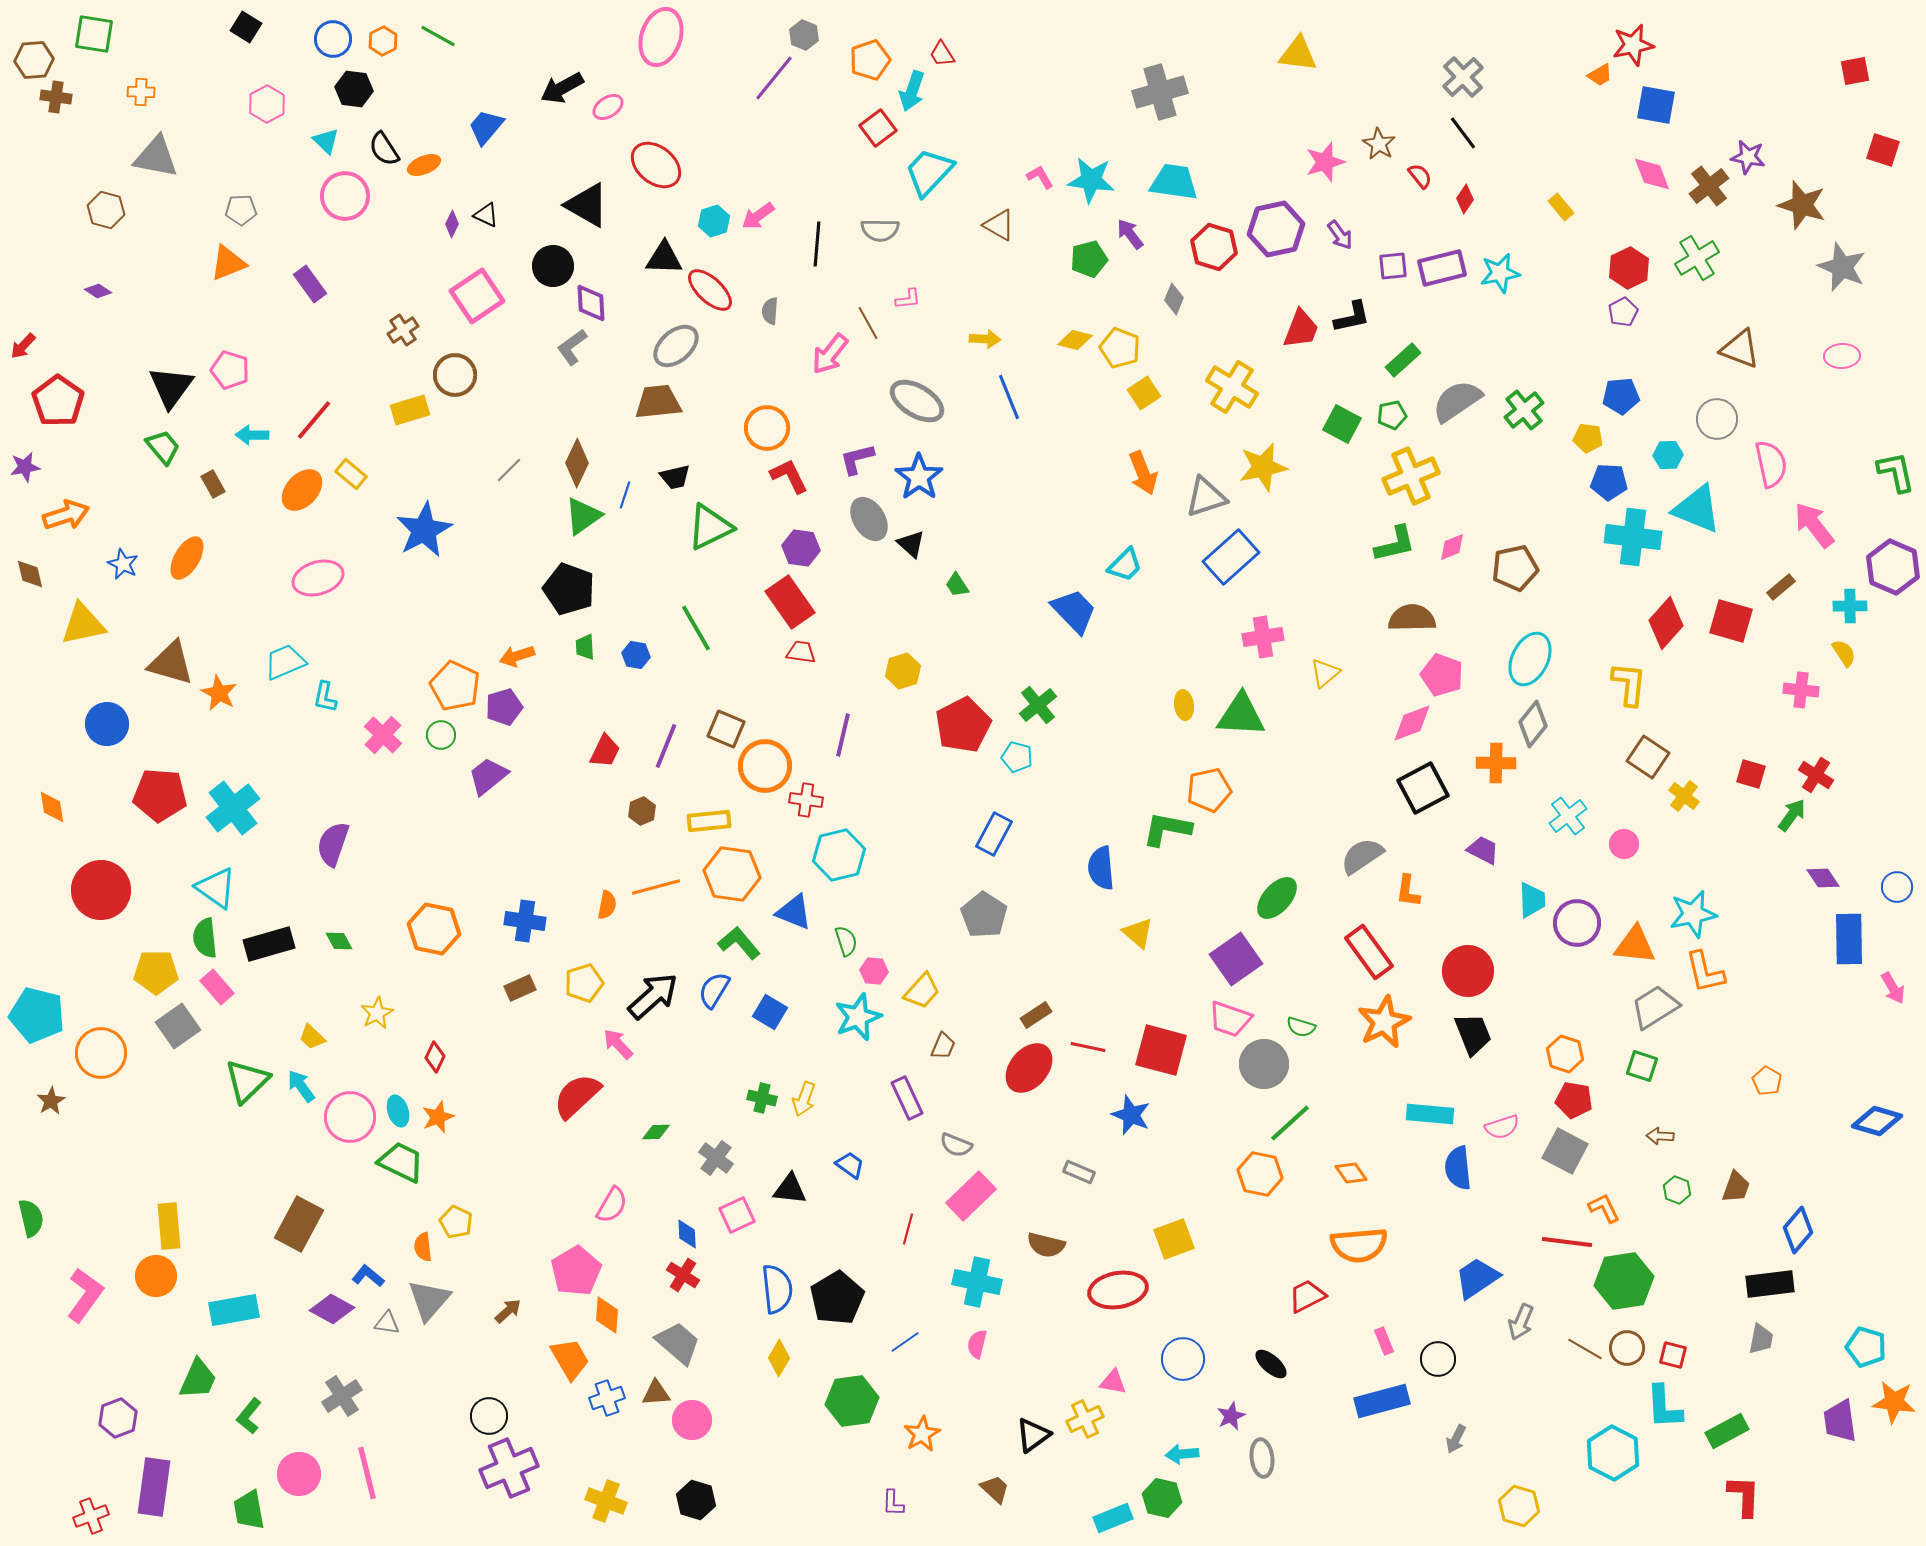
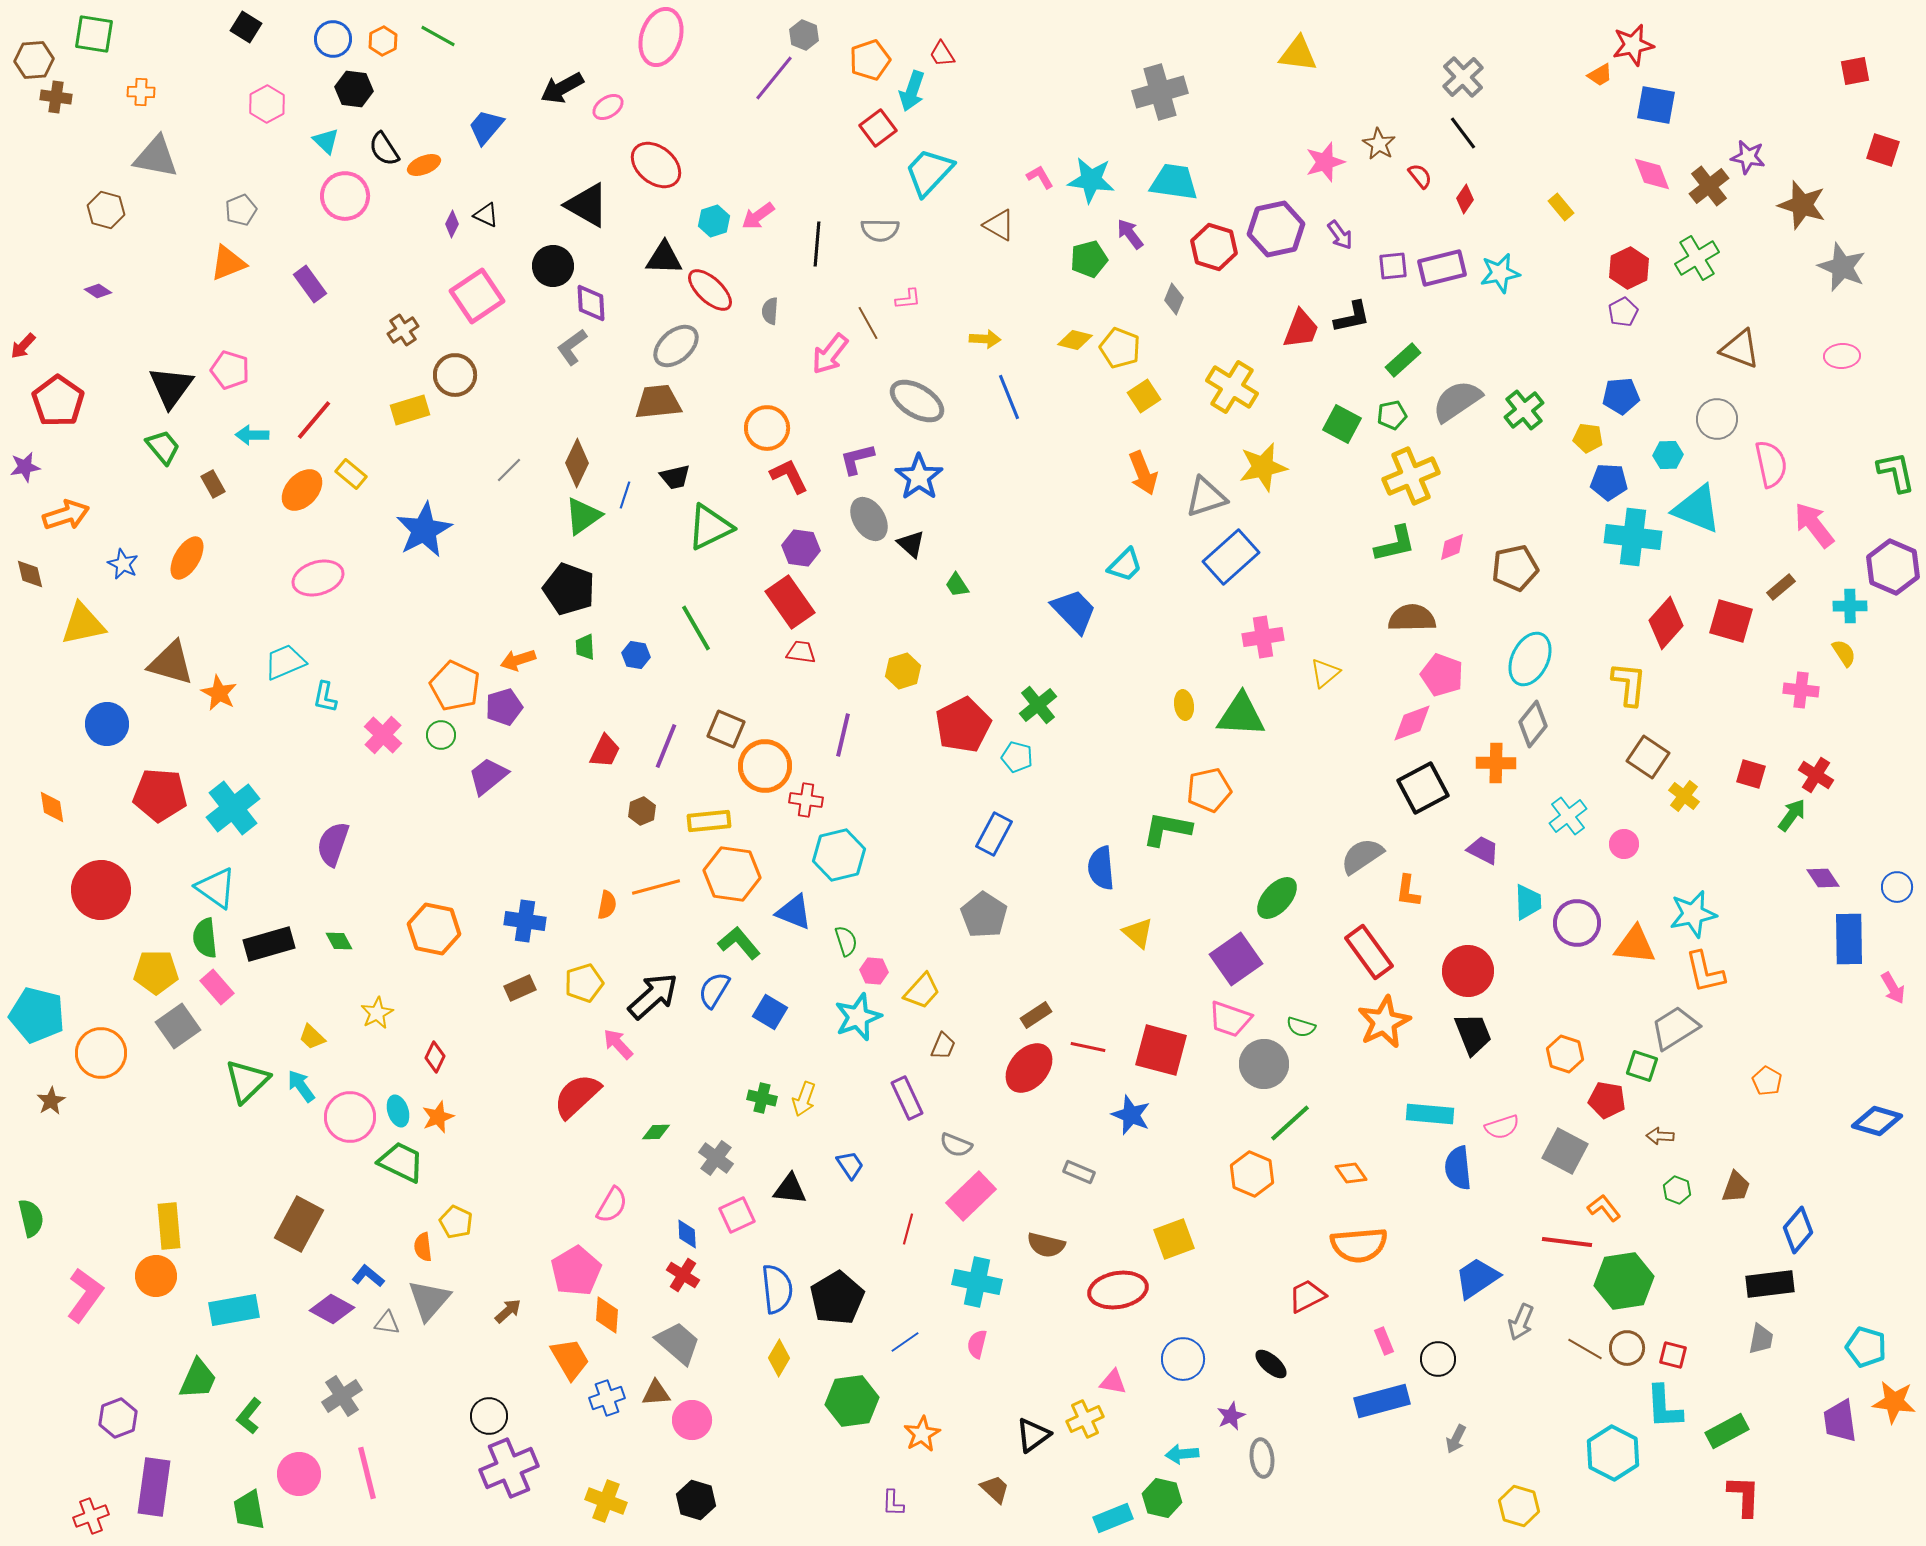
gray pentagon at (241, 210): rotated 20 degrees counterclockwise
yellow square at (1144, 393): moved 3 px down
orange arrow at (517, 656): moved 1 px right, 4 px down
cyan trapezoid at (1532, 900): moved 4 px left, 2 px down
gray trapezoid at (1655, 1007): moved 20 px right, 21 px down
red pentagon at (1574, 1100): moved 33 px right
blue trapezoid at (850, 1165): rotated 20 degrees clockwise
orange hexagon at (1260, 1174): moved 8 px left; rotated 12 degrees clockwise
orange L-shape at (1604, 1208): rotated 12 degrees counterclockwise
